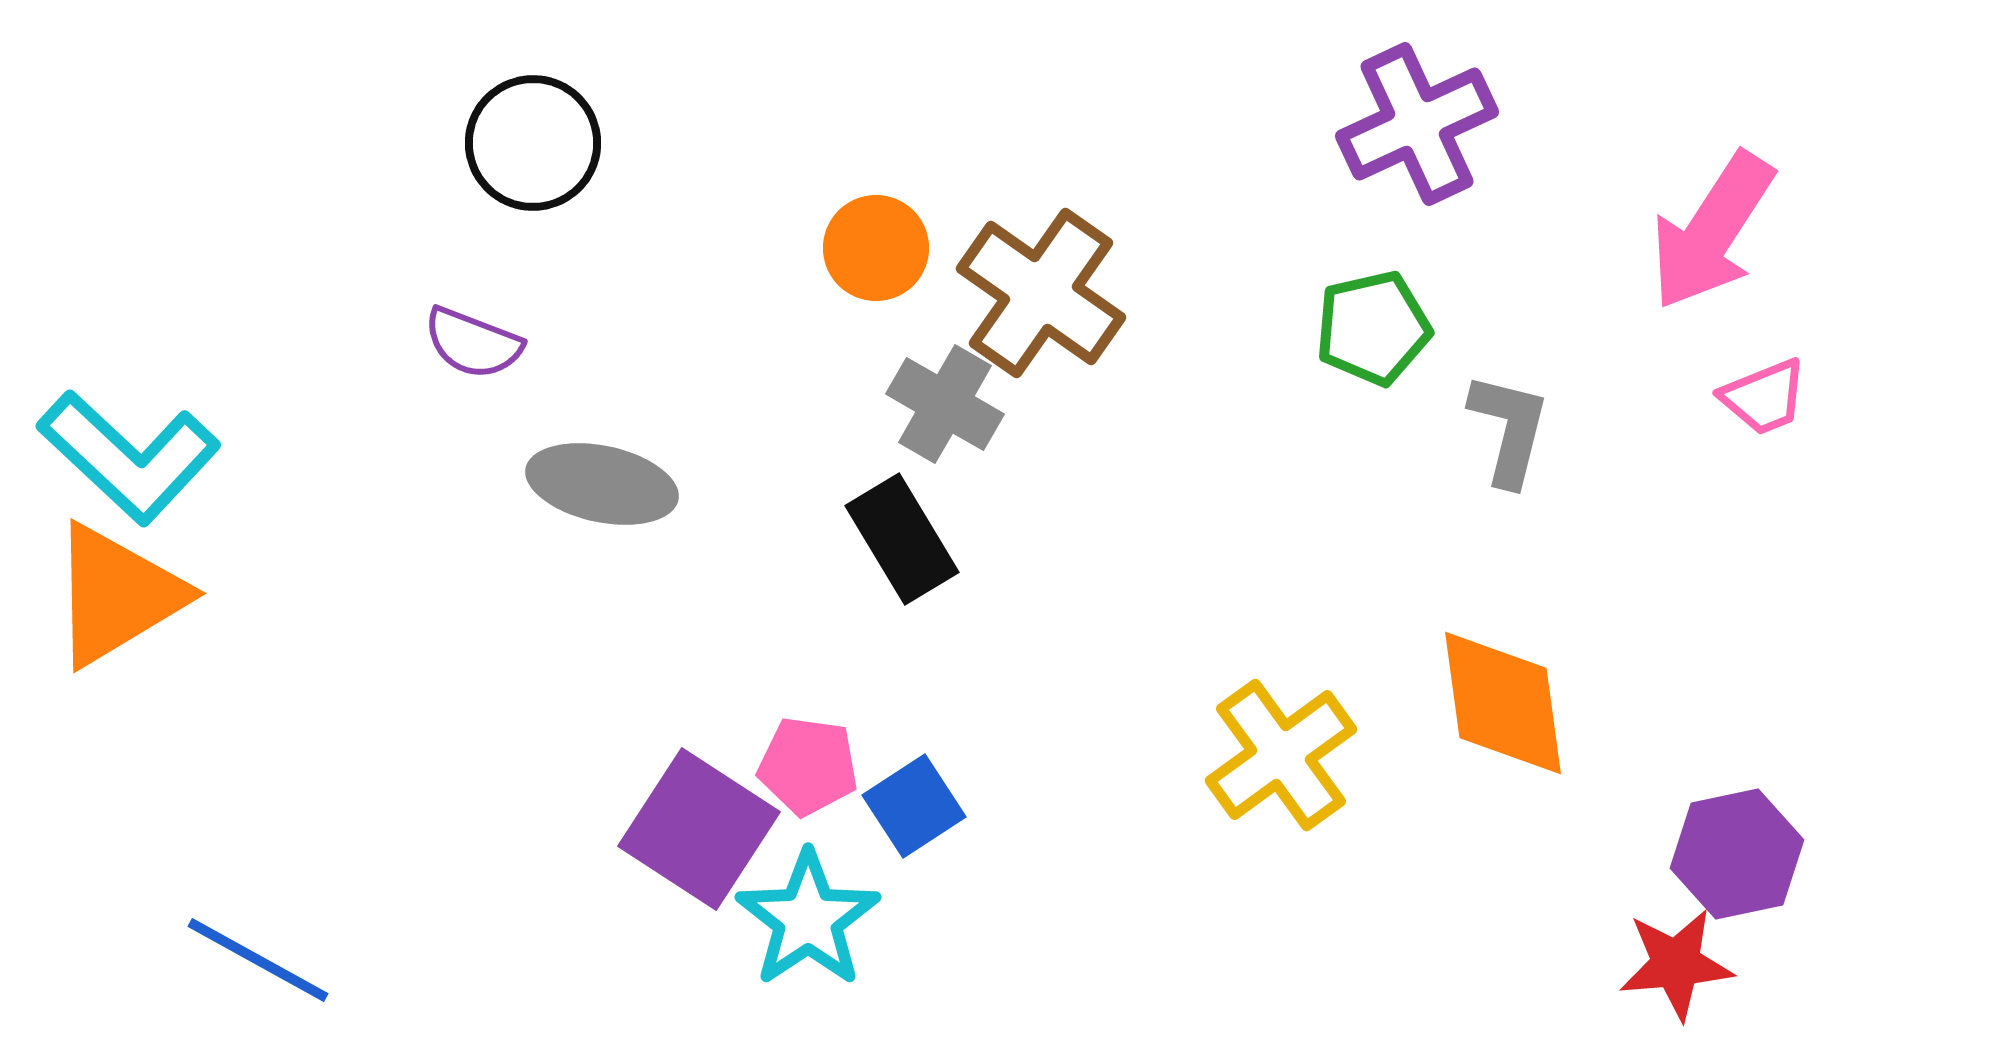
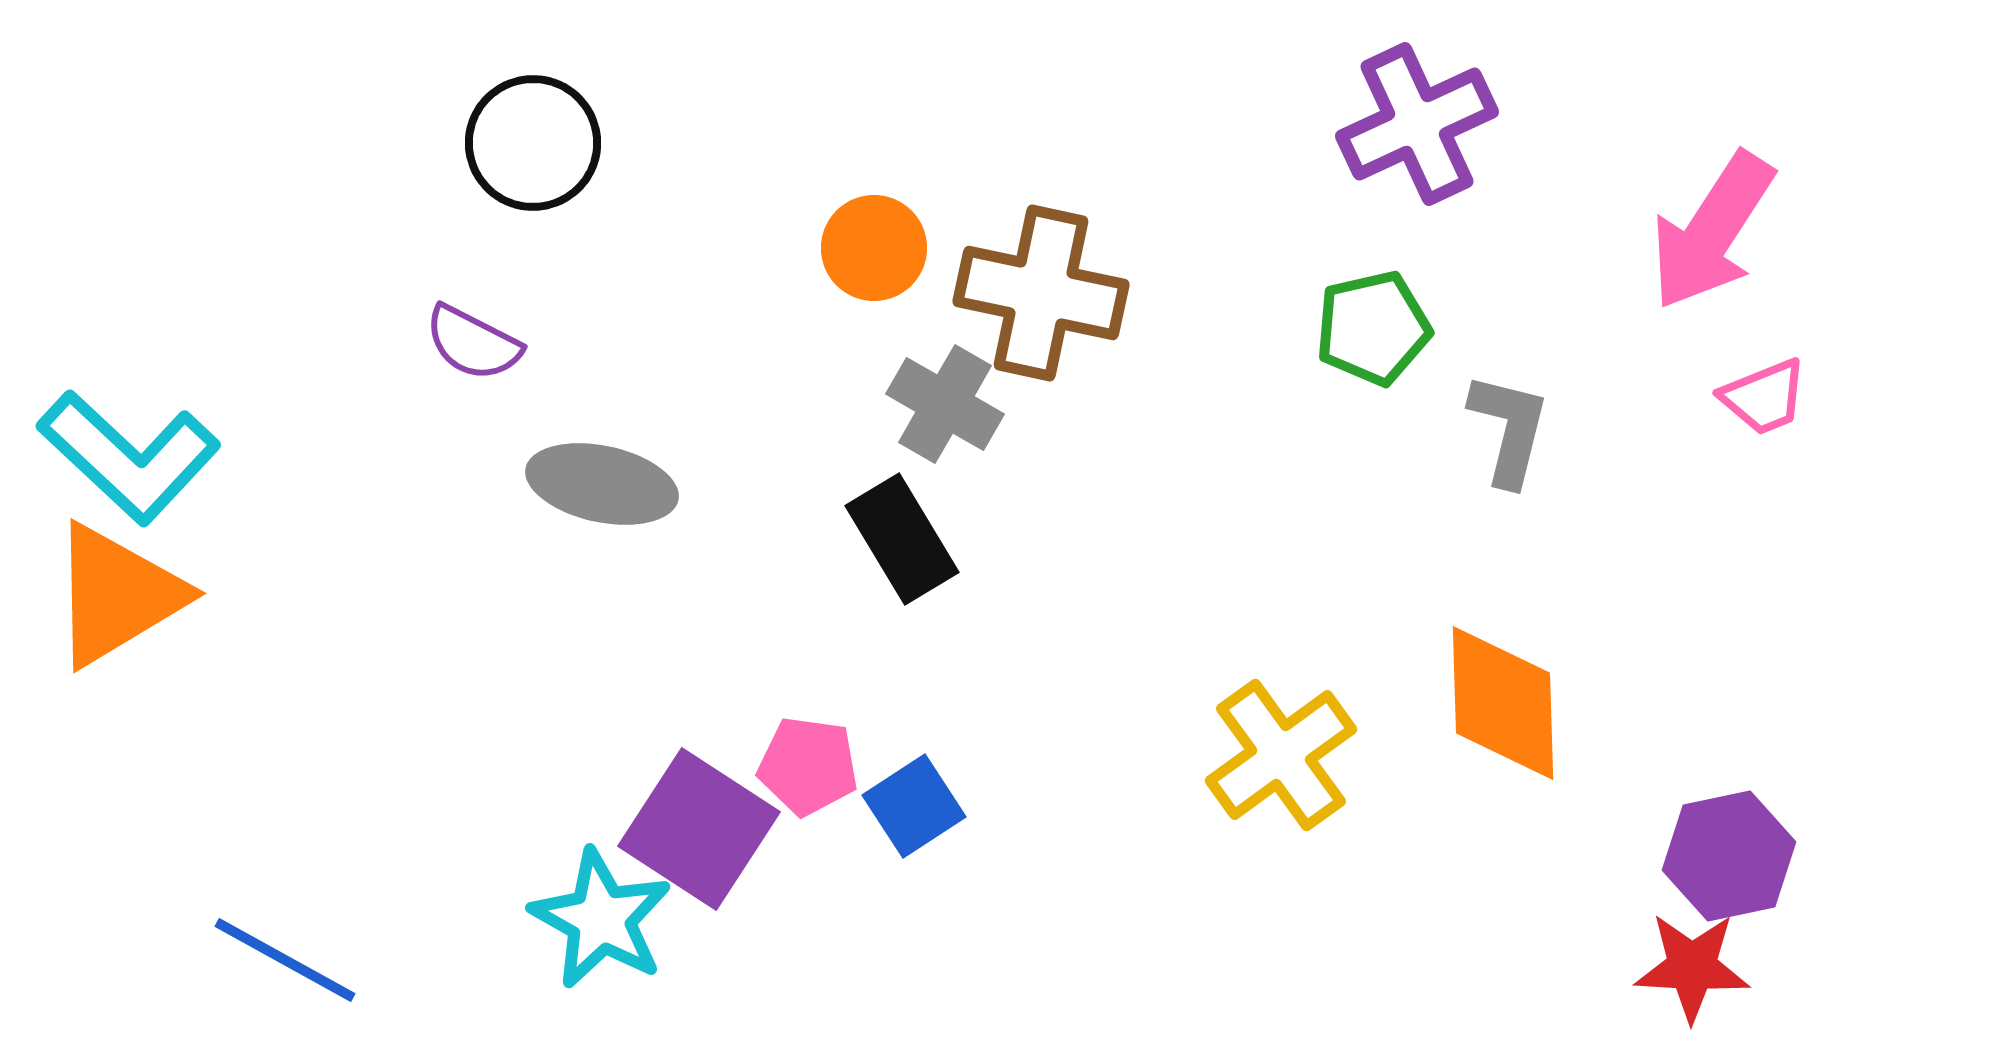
orange circle: moved 2 px left
brown cross: rotated 23 degrees counterclockwise
purple semicircle: rotated 6 degrees clockwise
orange diamond: rotated 6 degrees clockwise
purple hexagon: moved 8 px left, 2 px down
cyan star: moved 207 px left; rotated 9 degrees counterclockwise
blue line: moved 27 px right
red star: moved 16 px right, 3 px down; rotated 8 degrees clockwise
